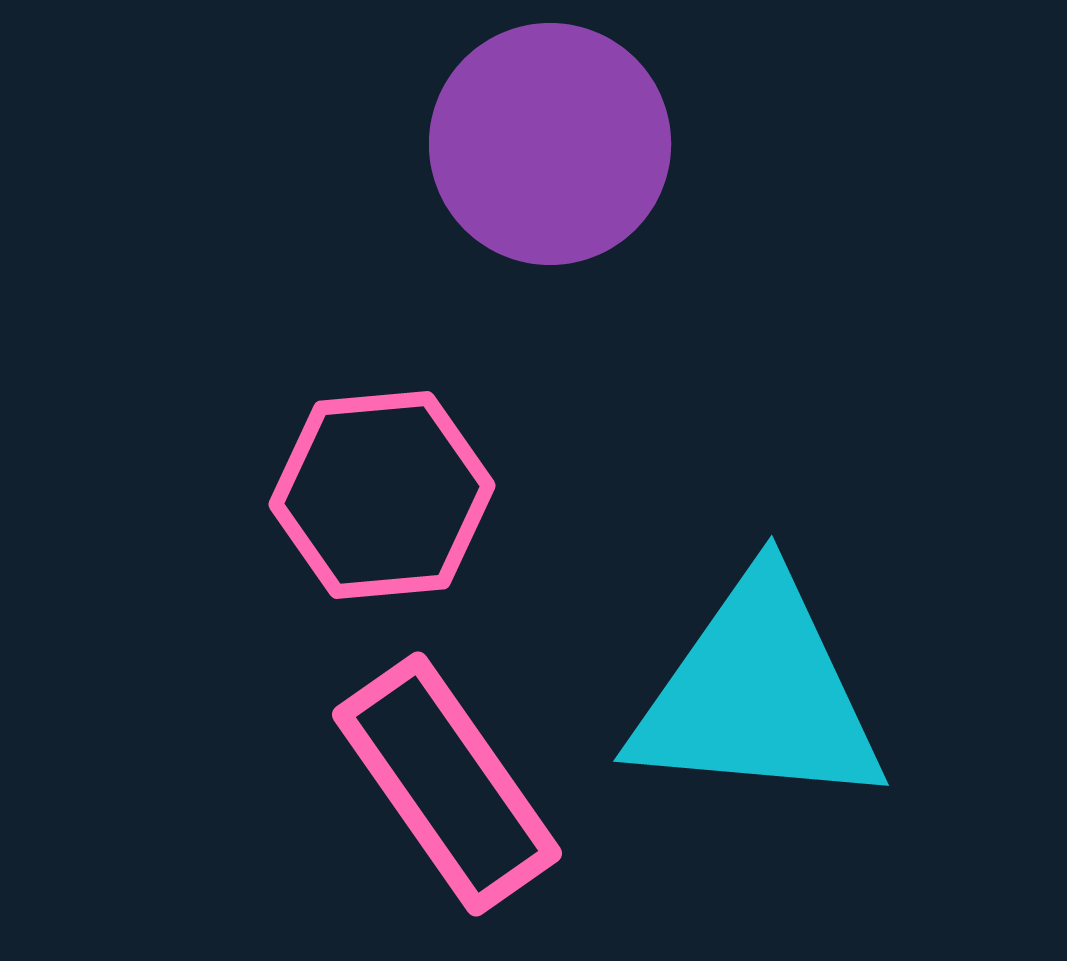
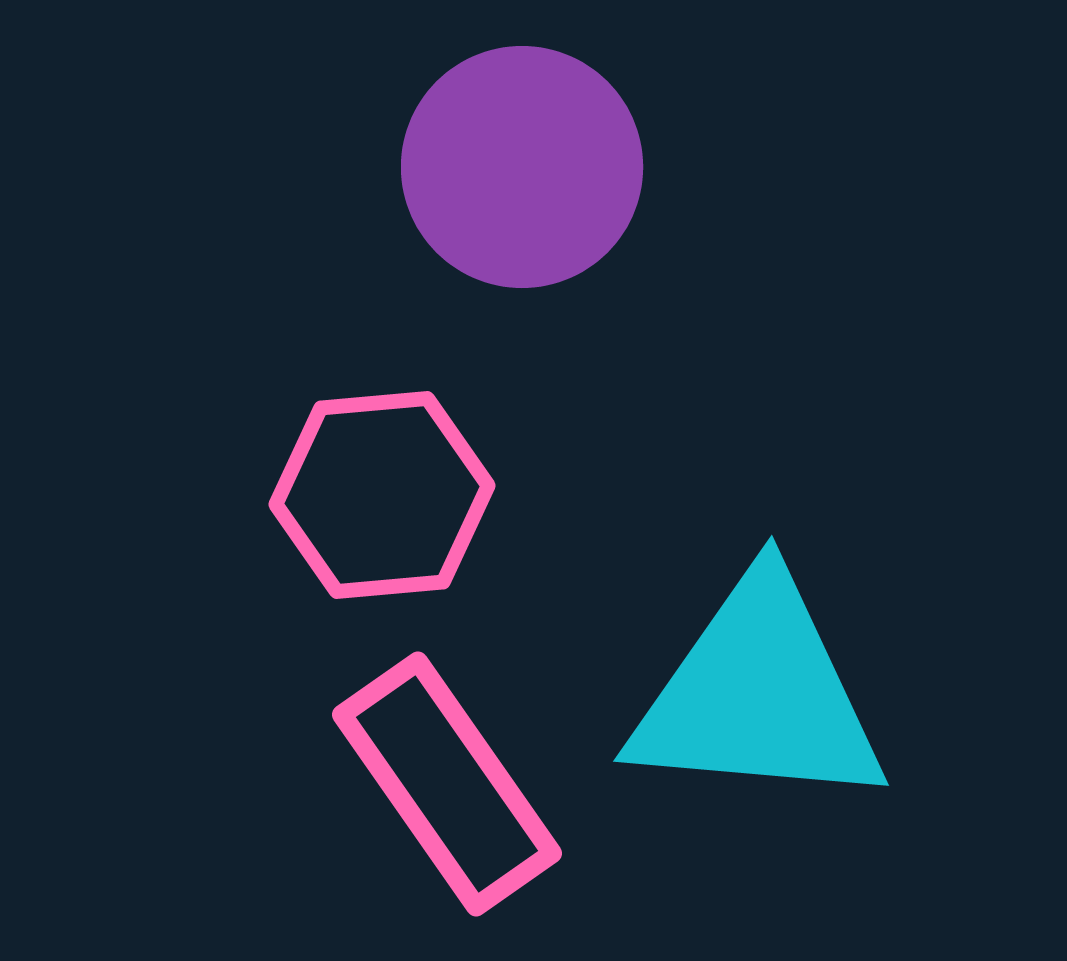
purple circle: moved 28 px left, 23 px down
